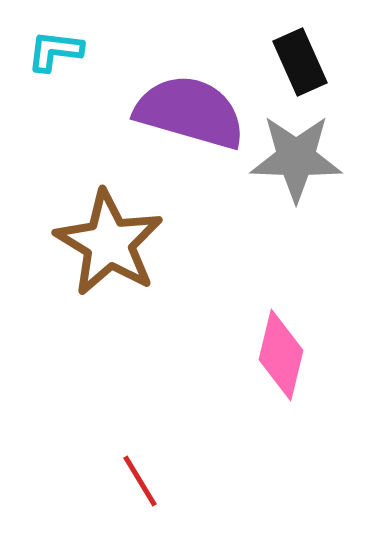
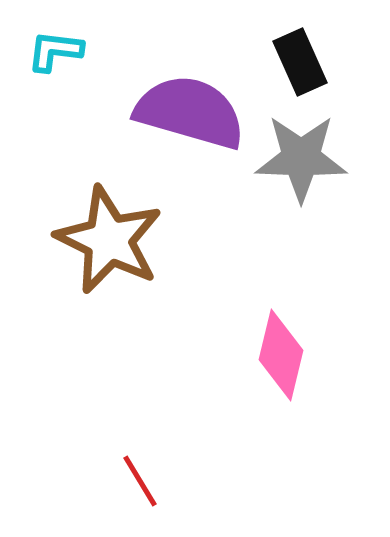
gray star: moved 5 px right
brown star: moved 3 px up; rotated 5 degrees counterclockwise
